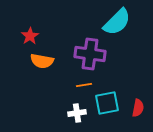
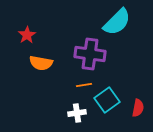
red star: moved 3 px left, 1 px up
orange semicircle: moved 1 px left, 2 px down
cyan square: moved 3 px up; rotated 25 degrees counterclockwise
